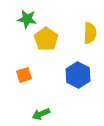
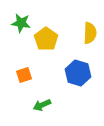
green star: moved 6 px left, 4 px down
blue hexagon: moved 2 px up; rotated 10 degrees counterclockwise
green arrow: moved 1 px right, 9 px up
